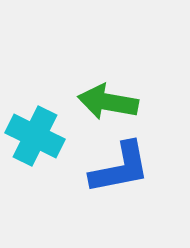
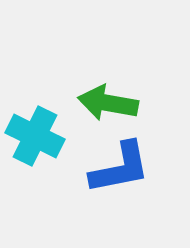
green arrow: moved 1 px down
